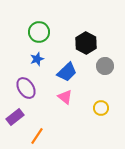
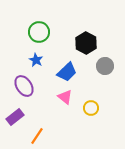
blue star: moved 1 px left, 1 px down; rotated 24 degrees counterclockwise
purple ellipse: moved 2 px left, 2 px up
yellow circle: moved 10 px left
